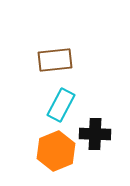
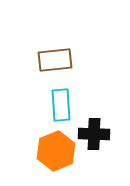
cyan rectangle: rotated 32 degrees counterclockwise
black cross: moved 1 px left
